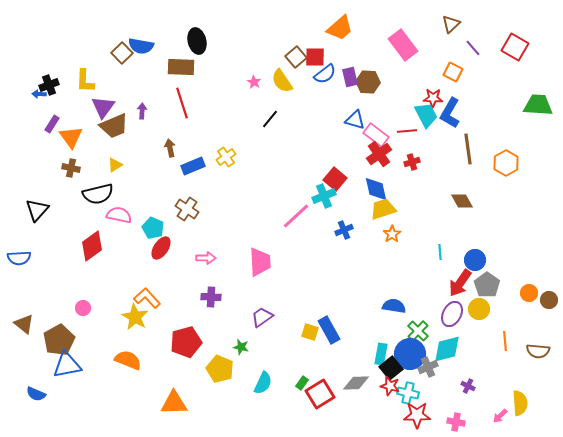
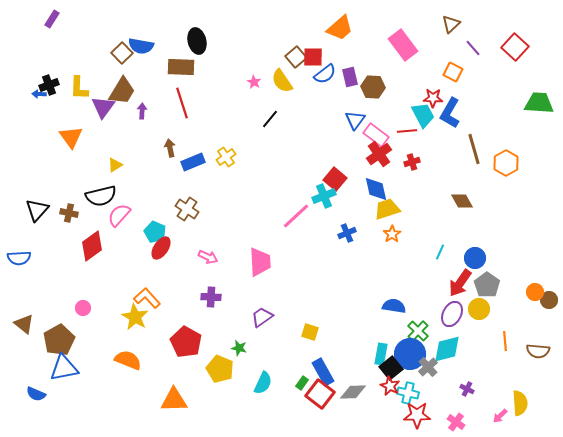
red square at (515, 47): rotated 12 degrees clockwise
red square at (315, 57): moved 2 px left
yellow L-shape at (85, 81): moved 6 px left, 7 px down
brown hexagon at (368, 82): moved 5 px right, 5 px down
green trapezoid at (538, 105): moved 1 px right, 2 px up
cyan trapezoid at (426, 115): moved 3 px left
blue triangle at (355, 120): rotated 50 degrees clockwise
purple rectangle at (52, 124): moved 105 px up
brown trapezoid at (114, 126): moved 8 px right, 35 px up; rotated 36 degrees counterclockwise
brown line at (468, 149): moved 6 px right; rotated 8 degrees counterclockwise
blue rectangle at (193, 166): moved 4 px up
brown cross at (71, 168): moved 2 px left, 45 px down
black semicircle at (98, 194): moved 3 px right, 2 px down
yellow trapezoid at (383, 209): moved 4 px right
pink semicircle at (119, 215): rotated 60 degrees counterclockwise
cyan pentagon at (153, 228): moved 2 px right, 4 px down
blue cross at (344, 230): moved 3 px right, 3 px down
cyan line at (440, 252): rotated 28 degrees clockwise
pink arrow at (206, 258): moved 2 px right, 1 px up; rotated 24 degrees clockwise
blue circle at (475, 260): moved 2 px up
orange circle at (529, 293): moved 6 px right, 1 px up
blue rectangle at (329, 330): moved 6 px left, 42 px down
red pentagon at (186, 342): rotated 28 degrees counterclockwise
green star at (241, 347): moved 2 px left, 1 px down
blue triangle at (67, 365): moved 3 px left, 3 px down
gray cross at (428, 367): rotated 18 degrees counterclockwise
gray diamond at (356, 383): moved 3 px left, 9 px down
red star at (390, 386): rotated 12 degrees clockwise
purple cross at (468, 386): moved 1 px left, 3 px down
red square at (320, 394): rotated 20 degrees counterclockwise
orange triangle at (174, 403): moved 3 px up
pink cross at (456, 422): rotated 24 degrees clockwise
